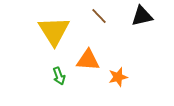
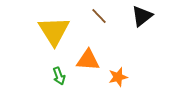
black triangle: rotated 25 degrees counterclockwise
